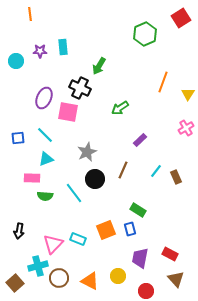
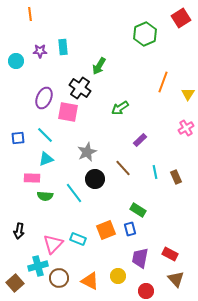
black cross at (80, 88): rotated 10 degrees clockwise
brown line at (123, 170): moved 2 px up; rotated 66 degrees counterclockwise
cyan line at (156, 171): moved 1 px left, 1 px down; rotated 48 degrees counterclockwise
